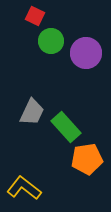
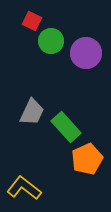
red square: moved 3 px left, 5 px down
orange pentagon: rotated 16 degrees counterclockwise
